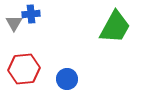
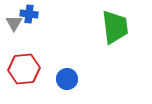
blue cross: moved 2 px left; rotated 12 degrees clockwise
green trapezoid: rotated 36 degrees counterclockwise
